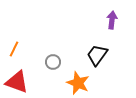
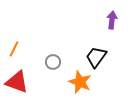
black trapezoid: moved 1 px left, 2 px down
orange star: moved 2 px right, 1 px up
